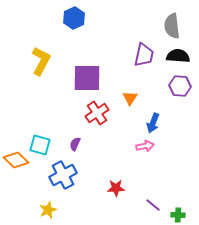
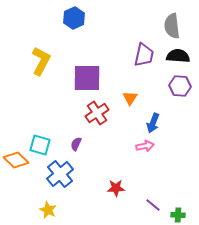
purple semicircle: moved 1 px right
blue cross: moved 3 px left, 1 px up; rotated 12 degrees counterclockwise
yellow star: rotated 24 degrees counterclockwise
